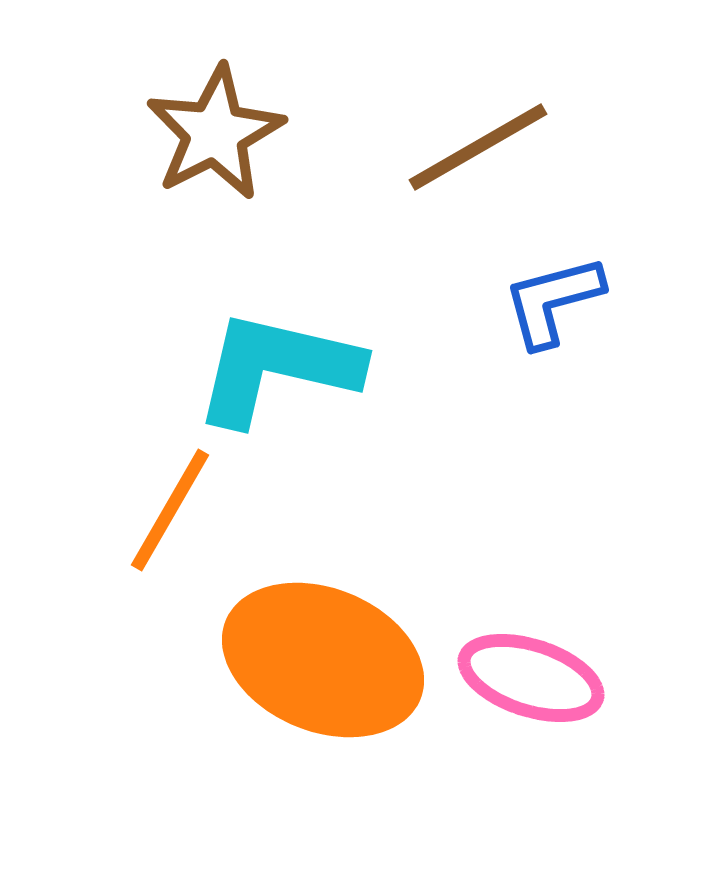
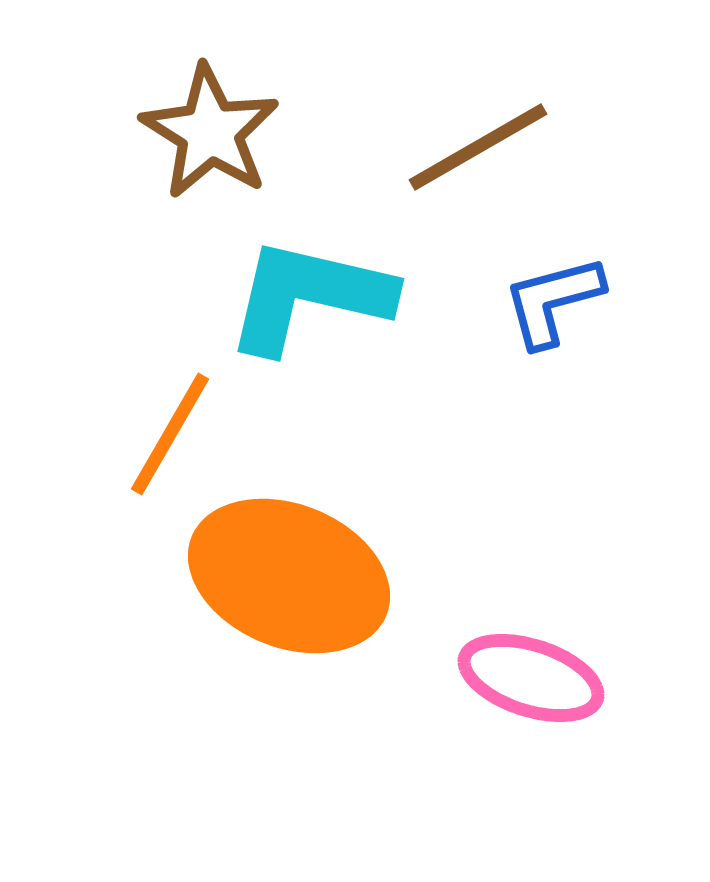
brown star: moved 5 px left, 1 px up; rotated 13 degrees counterclockwise
cyan L-shape: moved 32 px right, 72 px up
orange line: moved 76 px up
orange ellipse: moved 34 px left, 84 px up
